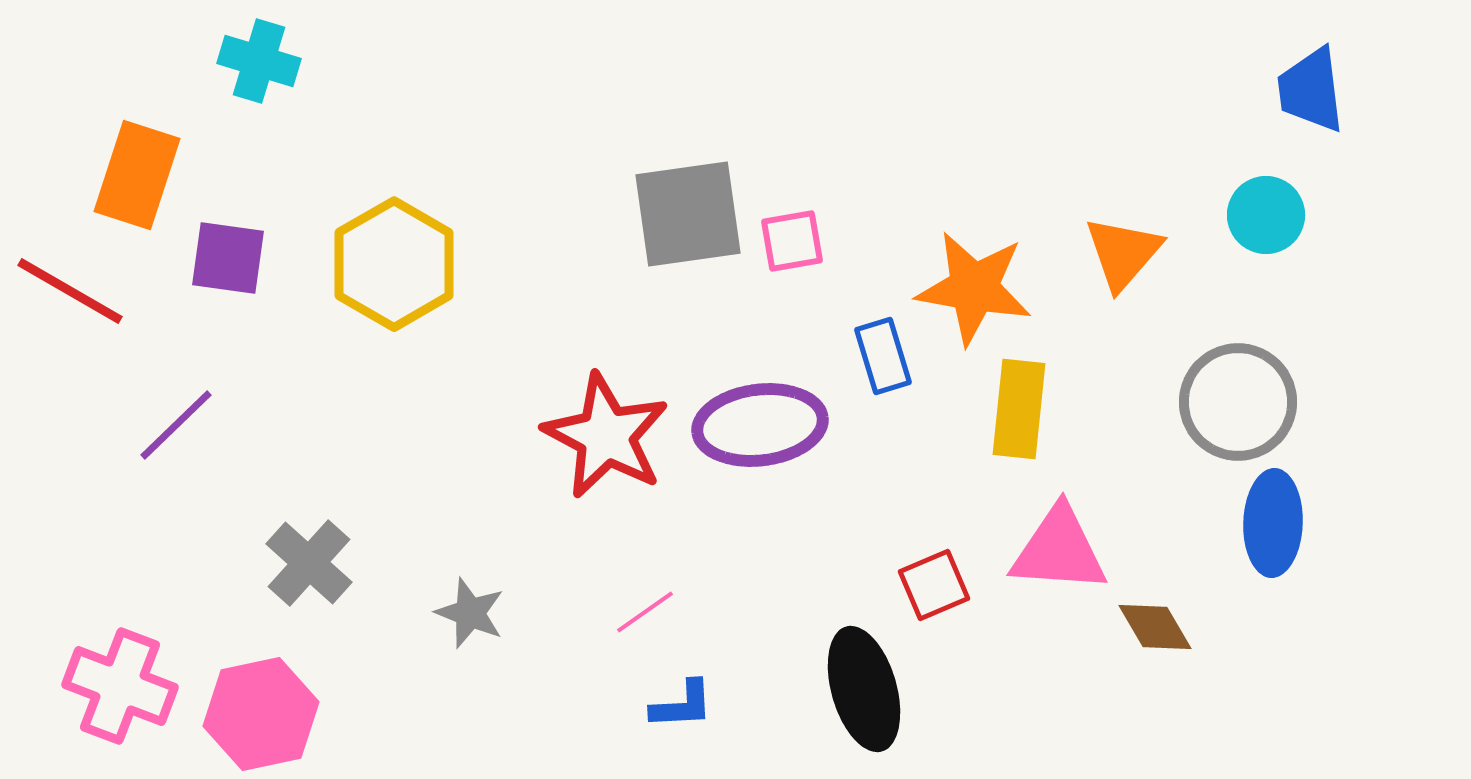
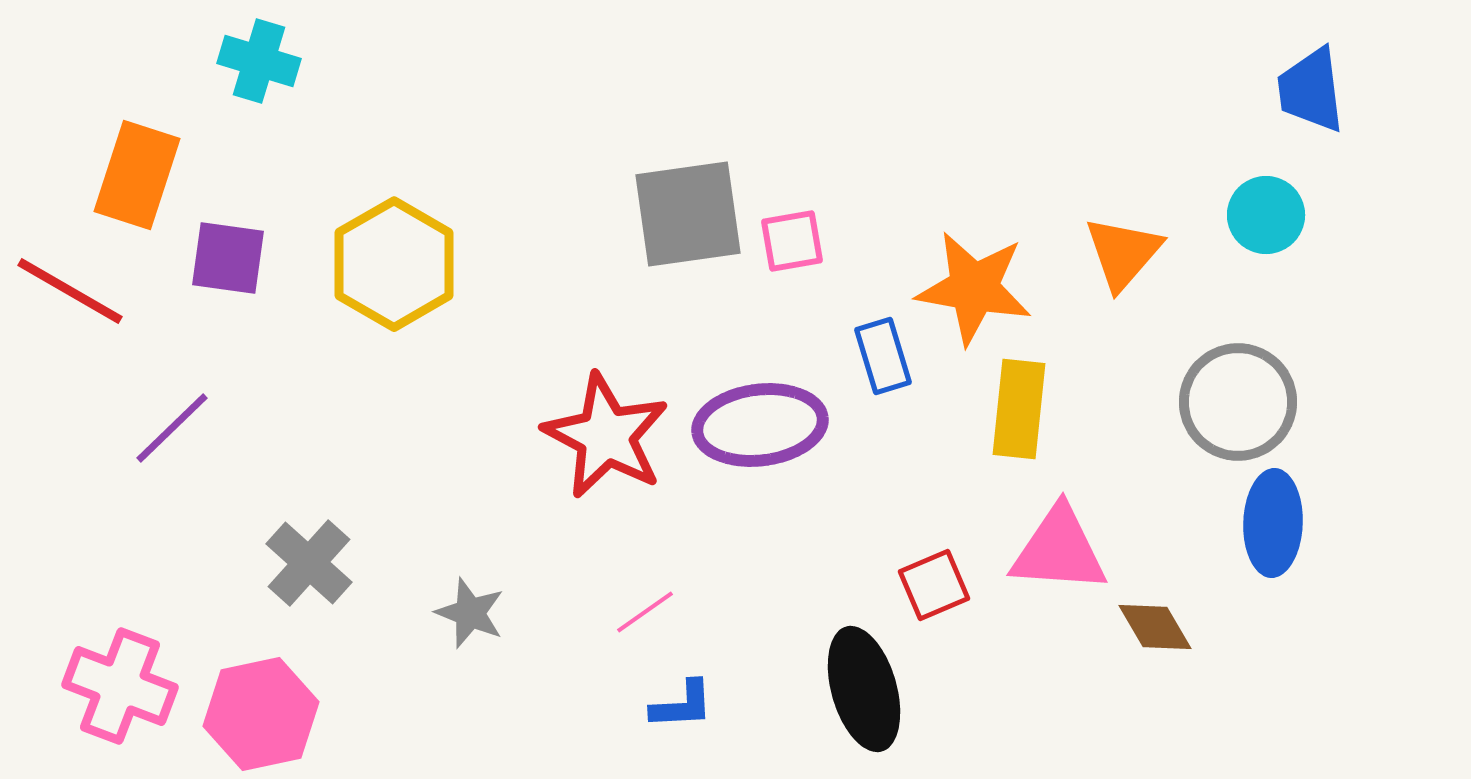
purple line: moved 4 px left, 3 px down
